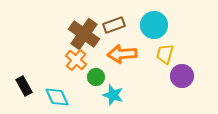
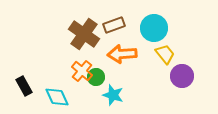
cyan circle: moved 3 px down
yellow trapezoid: rotated 125 degrees clockwise
orange cross: moved 6 px right, 11 px down
